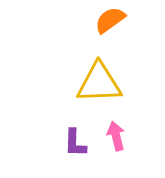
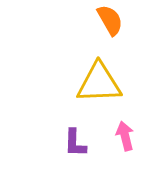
orange semicircle: rotated 96 degrees clockwise
pink arrow: moved 9 px right
